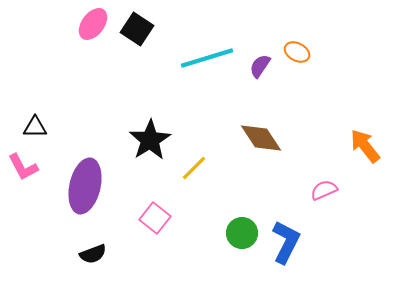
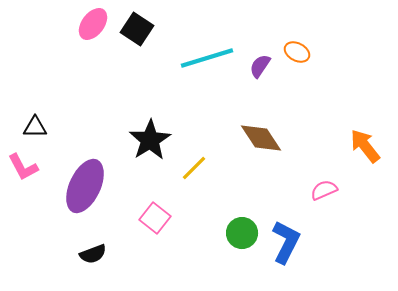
purple ellipse: rotated 12 degrees clockwise
